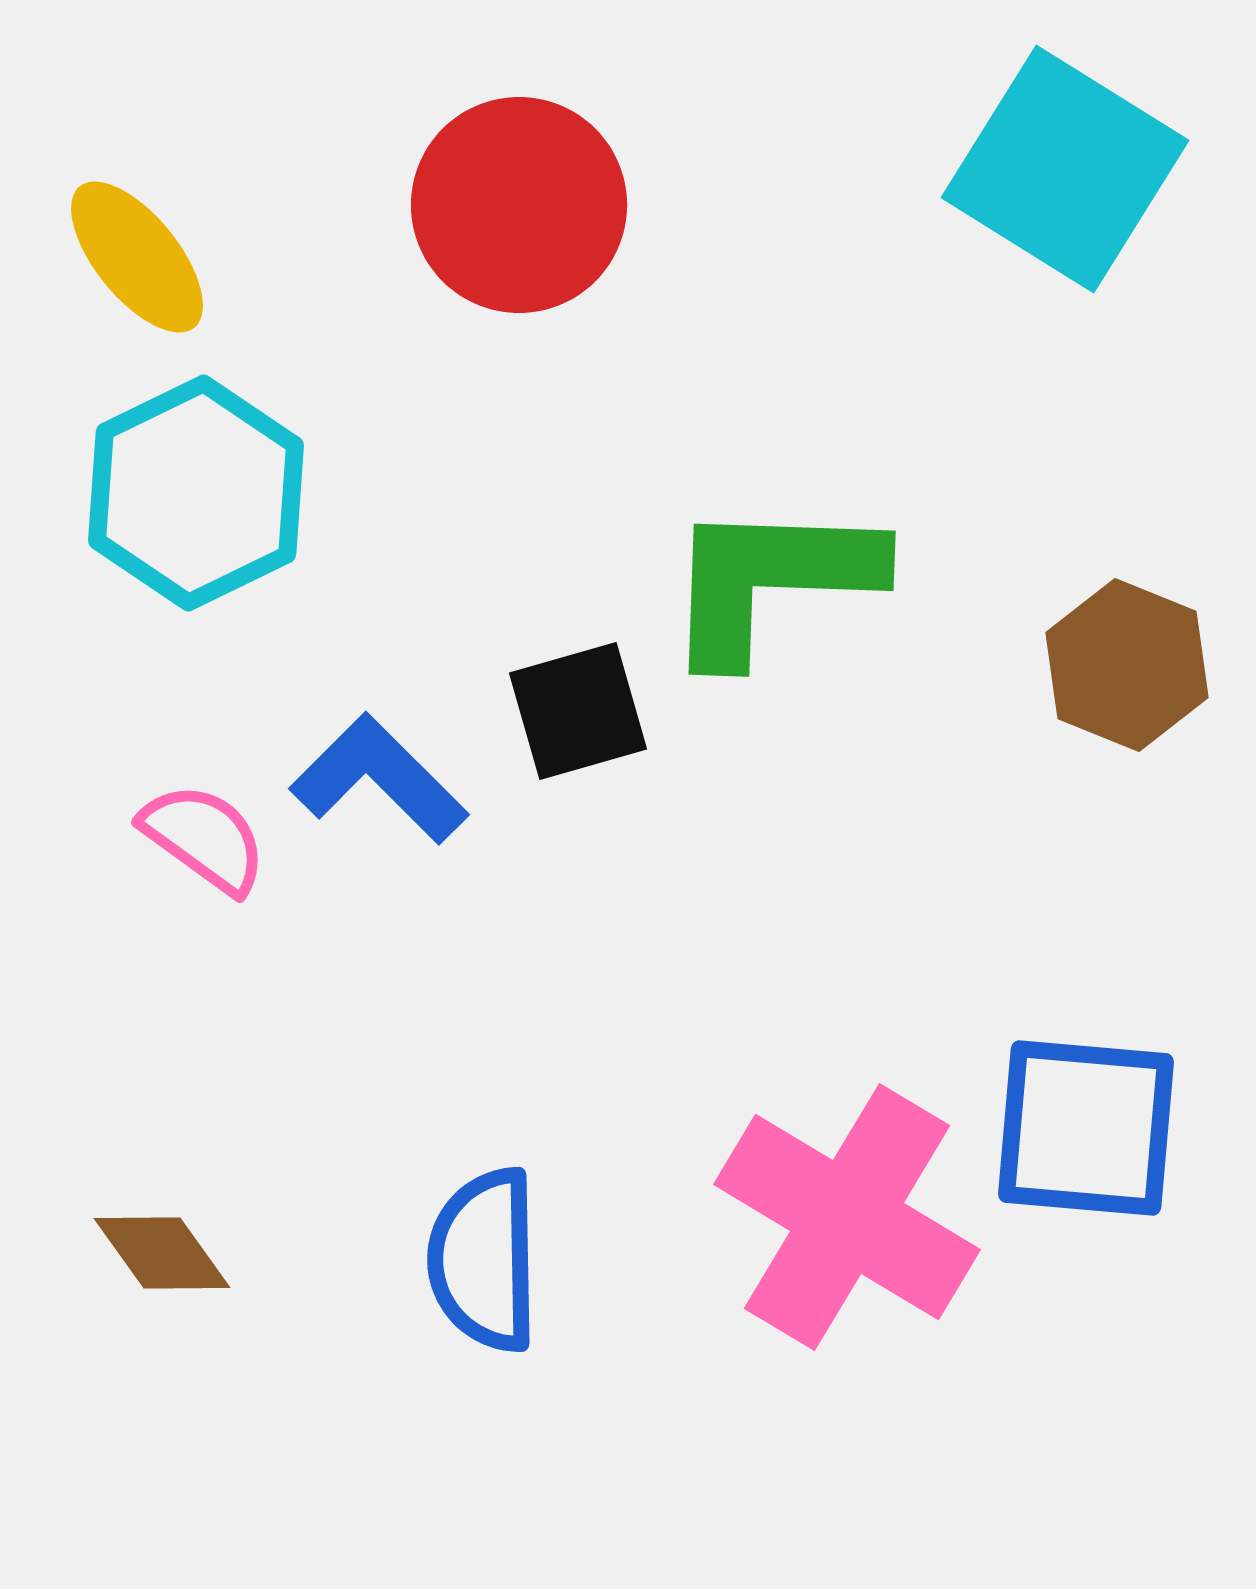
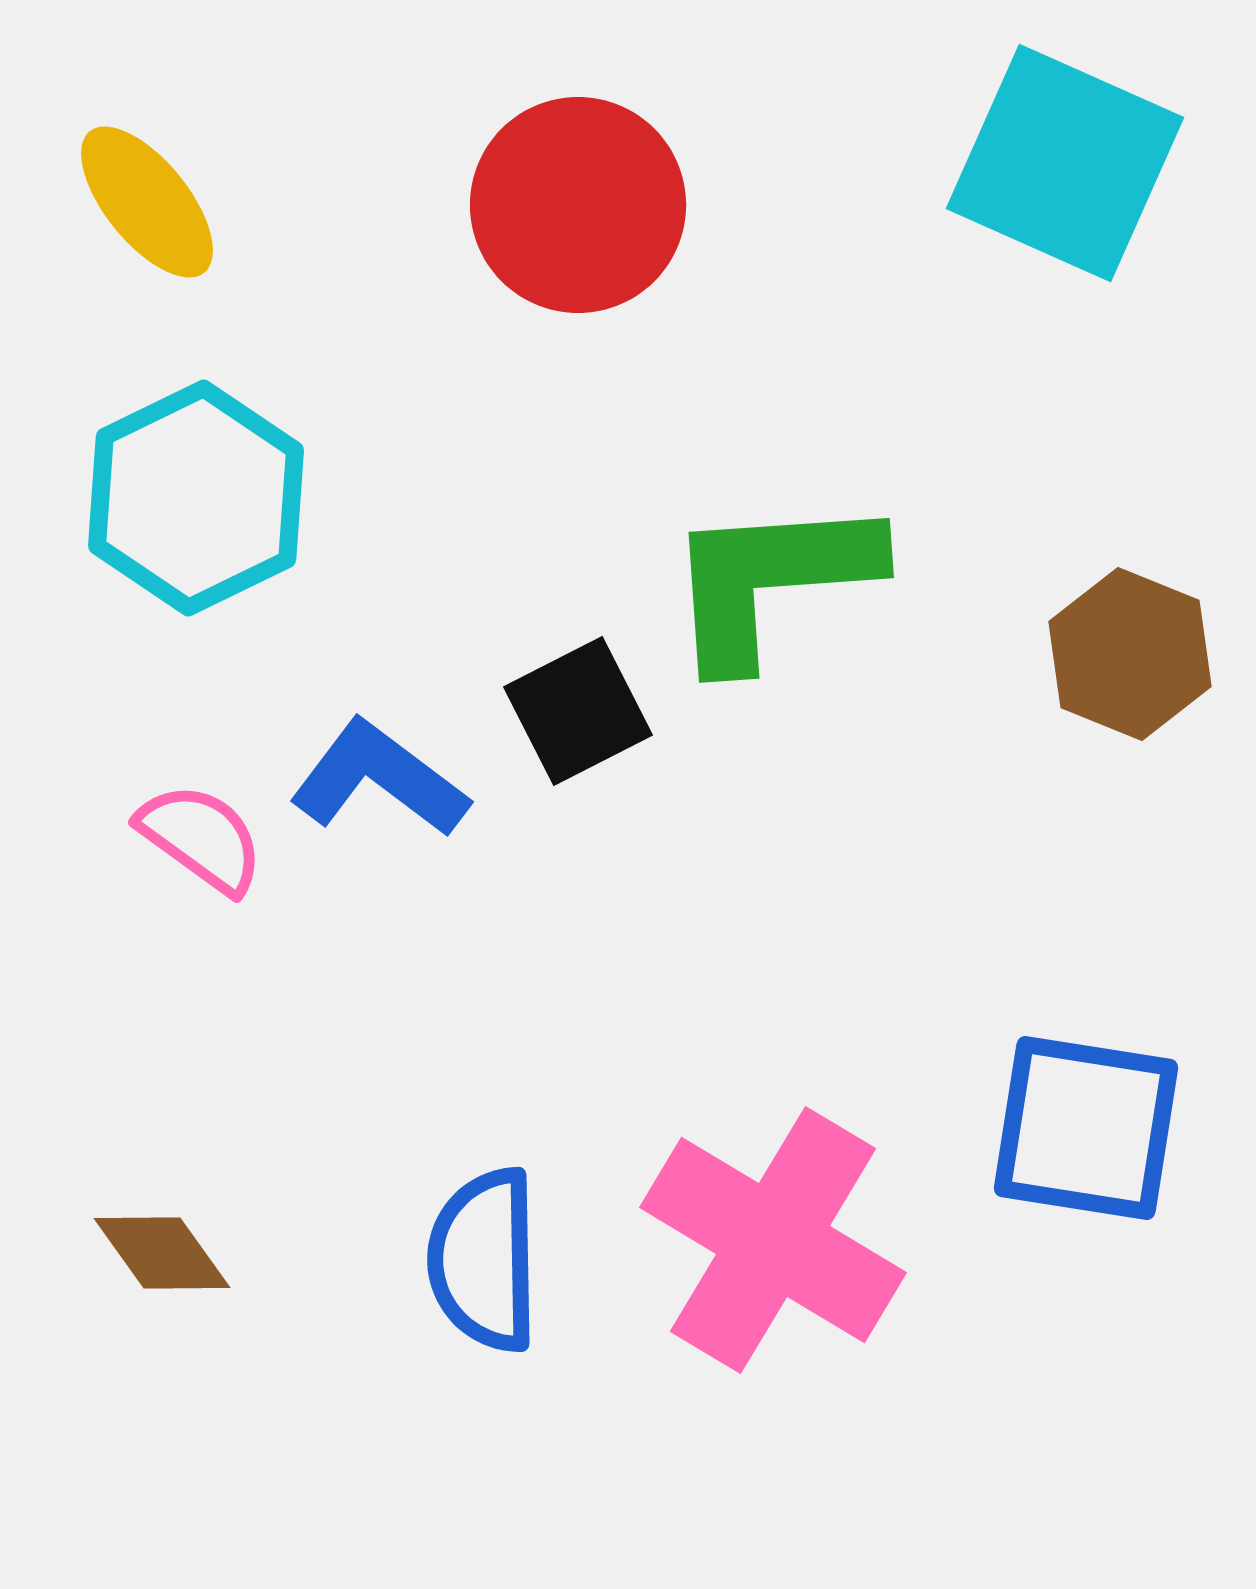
cyan square: moved 6 px up; rotated 8 degrees counterclockwise
red circle: moved 59 px right
yellow ellipse: moved 10 px right, 55 px up
cyan hexagon: moved 5 px down
green L-shape: rotated 6 degrees counterclockwise
brown hexagon: moved 3 px right, 11 px up
black square: rotated 11 degrees counterclockwise
blue L-shape: rotated 8 degrees counterclockwise
pink semicircle: moved 3 px left
blue square: rotated 4 degrees clockwise
pink cross: moved 74 px left, 23 px down
